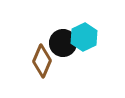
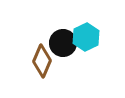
cyan hexagon: moved 2 px right
